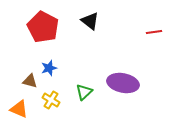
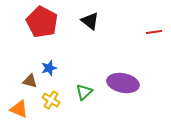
red pentagon: moved 1 px left, 5 px up
